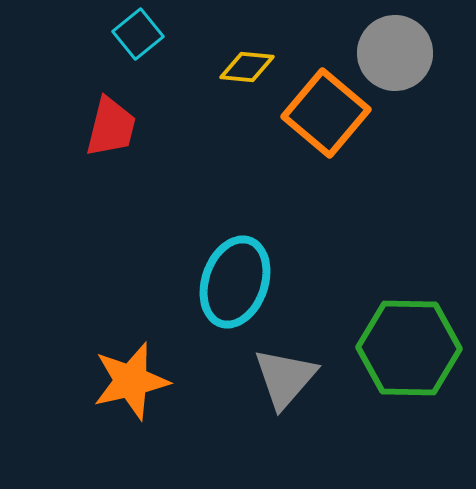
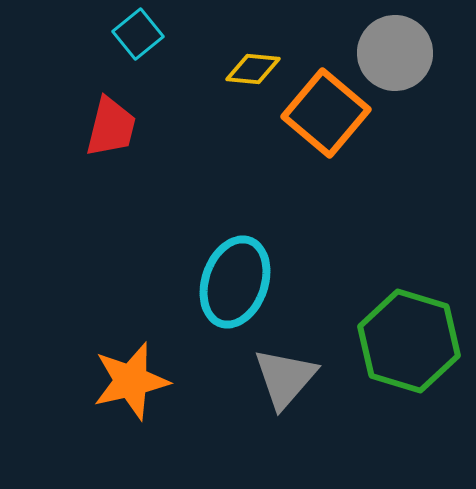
yellow diamond: moved 6 px right, 2 px down
green hexagon: moved 7 px up; rotated 16 degrees clockwise
